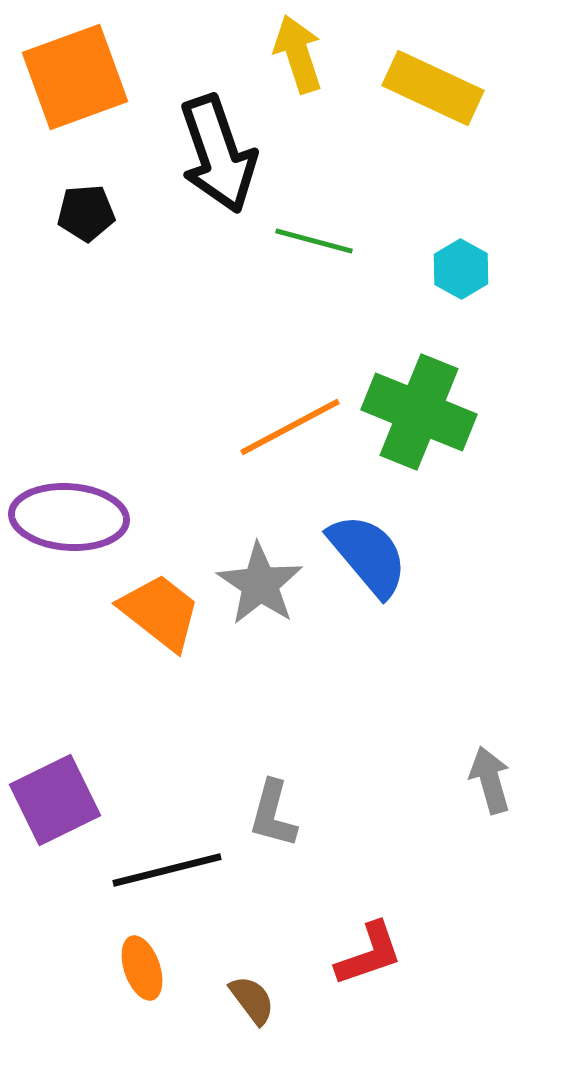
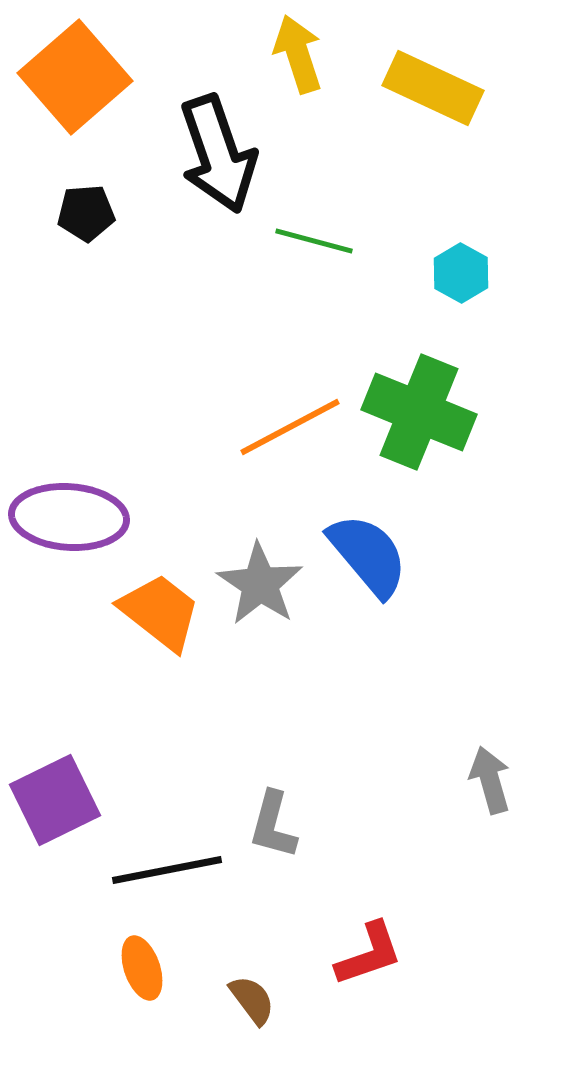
orange square: rotated 21 degrees counterclockwise
cyan hexagon: moved 4 px down
gray L-shape: moved 11 px down
black line: rotated 3 degrees clockwise
